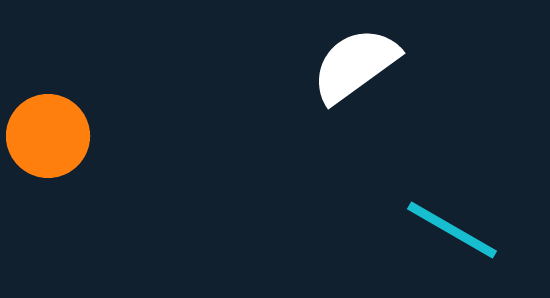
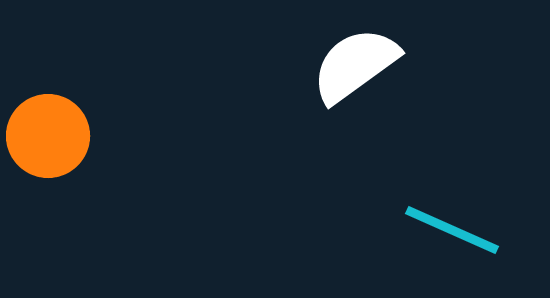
cyan line: rotated 6 degrees counterclockwise
